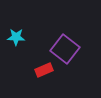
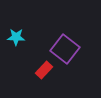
red rectangle: rotated 24 degrees counterclockwise
